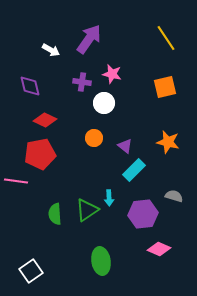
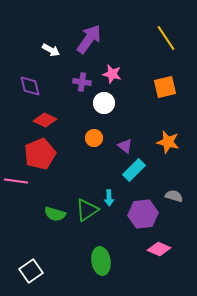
red pentagon: rotated 12 degrees counterclockwise
green semicircle: rotated 70 degrees counterclockwise
